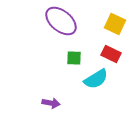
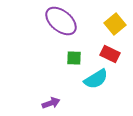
yellow square: rotated 25 degrees clockwise
red rectangle: moved 1 px left
purple arrow: rotated 30 degrees counterclockwise
